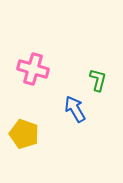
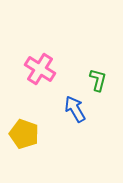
pink cross: moved 7 px right; rotated 16 degrees clockwise
